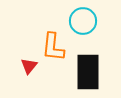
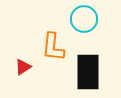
cyan circle: moved 1 px right, 2 px up
red triangle: moved 6 px left, 1 px down; rotated 18 degrees clockwise
